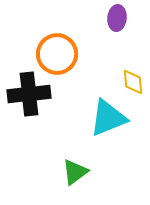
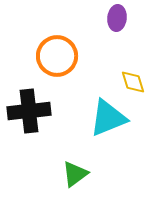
orange circle: moved 2 px down
yellow diamond: rotated 12 degrees counterclockwise
black cross: moved 17 px down
green triangle: moved 2 px down
